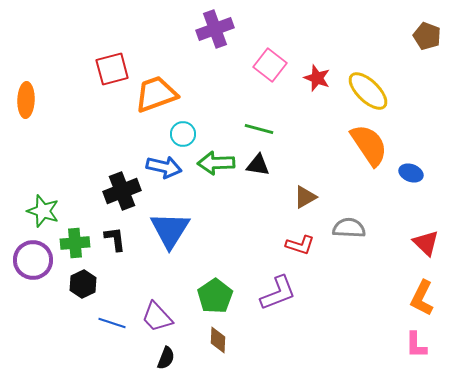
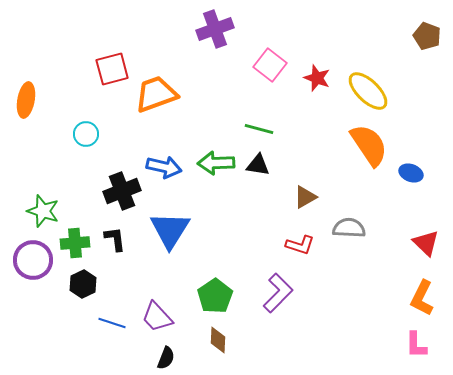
orange ellipse: rotated 8 degrees clockwise
cyan circle: moved 97 px left
purple L-shape: rotated 24 degrees counterclockwise
